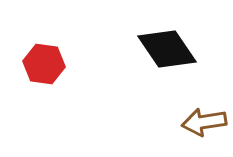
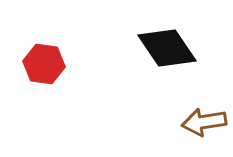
black diamond: moved 1 px up
